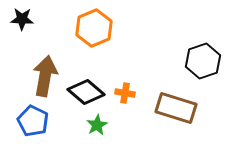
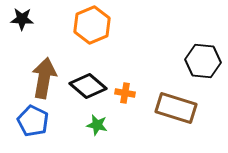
orange hexagon: moved 2 px left, 3 px up
black hexagon: rotated 24 degrees clockwise
brown arrow: moved 1 px left, 2 px down
black diamond: moved 2 px right, 6 px up
green star: rotated 30 degrees counterclockwise
